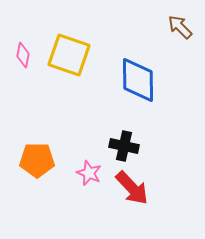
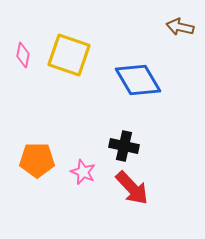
brown arrow: rotated 32 degrees counterclockwise
blue diamond: rotated 30 degrees counterclockwise
pink star: moved 6 px left, 1 px up
